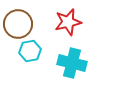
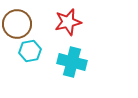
brown circle: moved 1 px left
cyan cross: moved 1 px up
